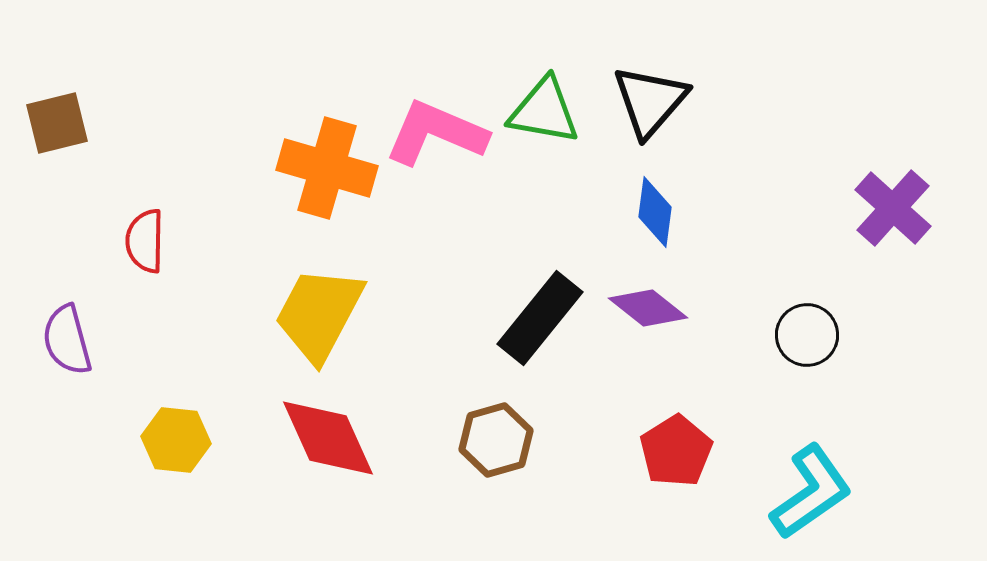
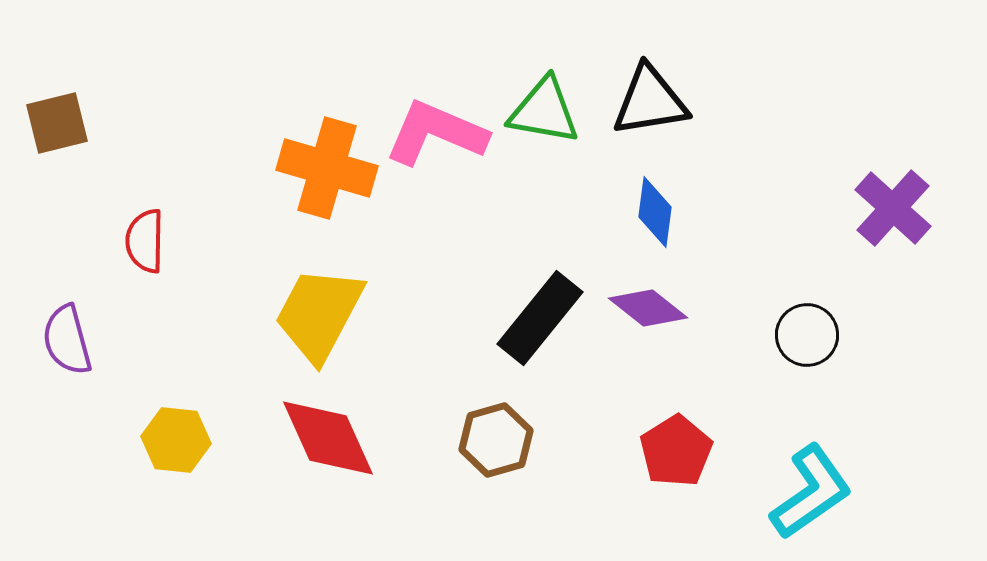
black triangle: rotated 40 degrees clockwise
